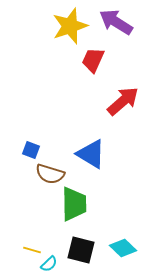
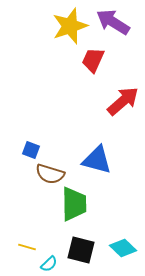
purple arrow: moved 3 px left
blue triangle: moved 6 px right, 6 px down; rotated 16 degrees counterclockwise
yellow line: moved 5 px left, 3 px up
